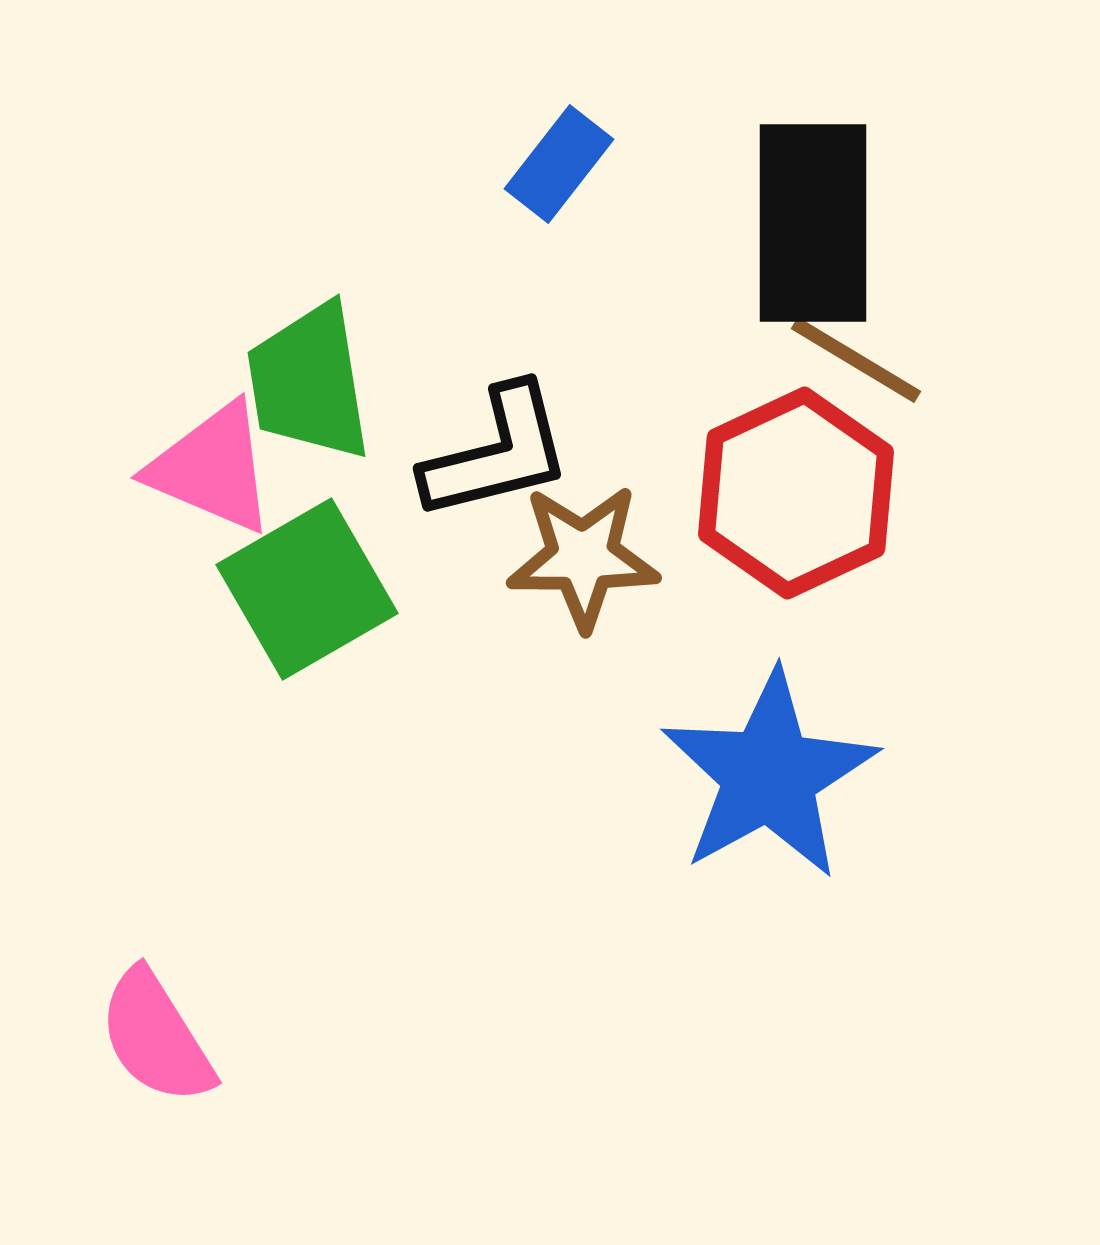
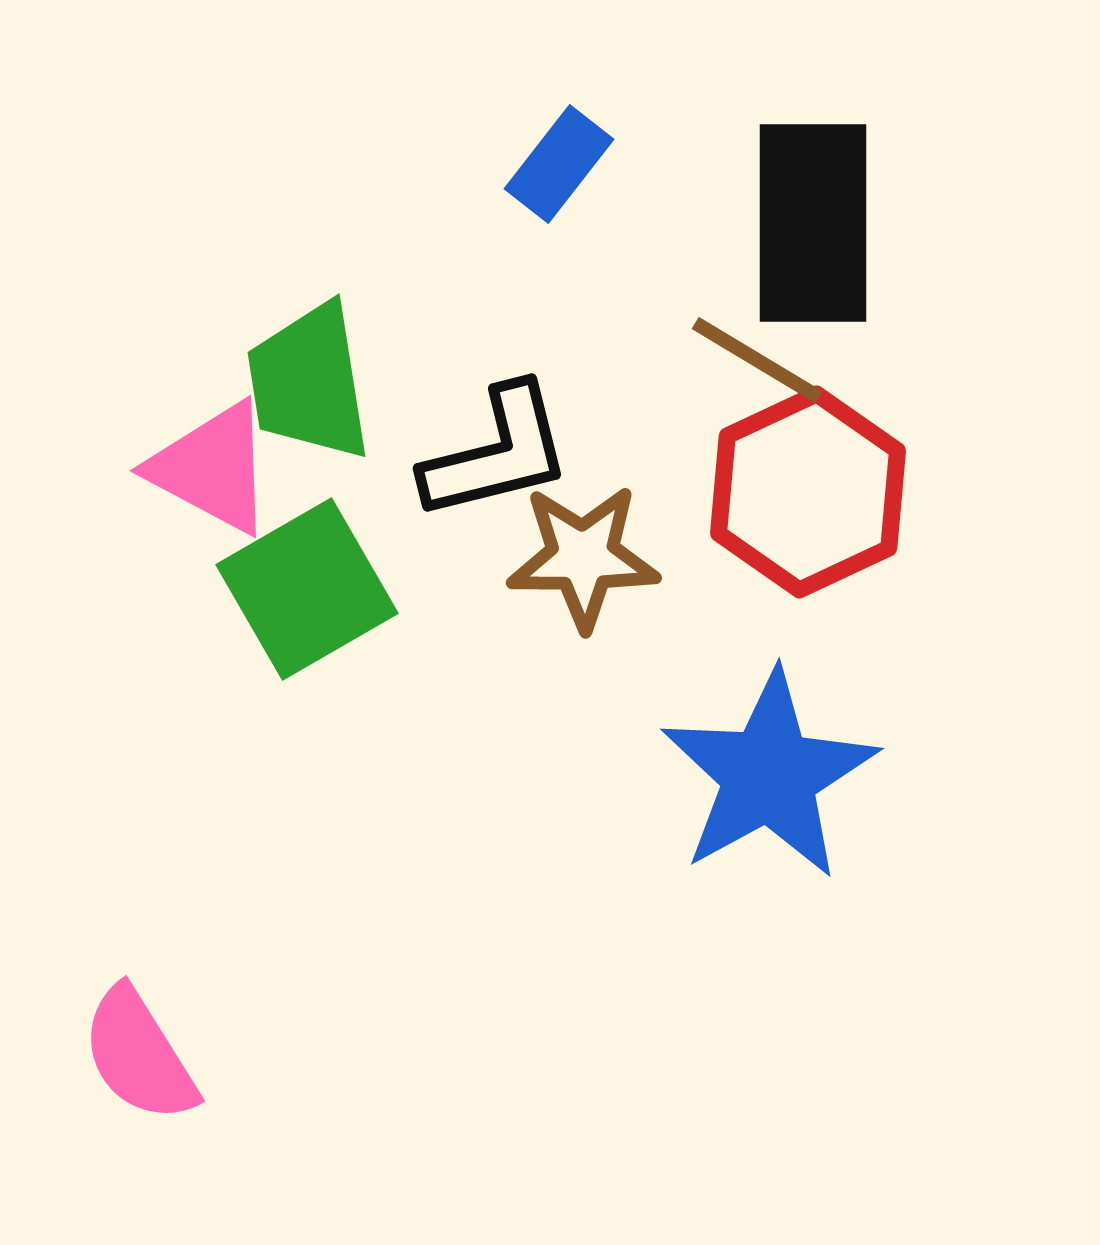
brown line: moved 99 px left
pink triangle: rotated 5 degrees clockwise
red hexagon: moved 12 px right, 1 px up
pink semicircle: moved 17 px left, 18 px down
